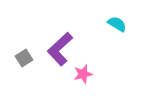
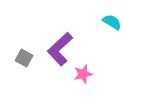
cyan semicircle: moved 5 px left, 2 px up
gray square: rotated 30 degrees counterclockwise
